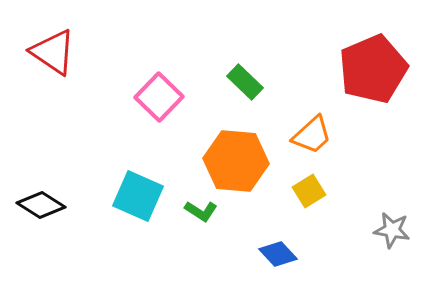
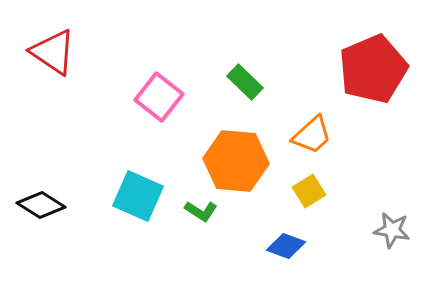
pink square: rotated 6 degrees counterclockwise
blue diamond: moved 8 px right, 8 px up; rotated 27 degrees counterclockwise
